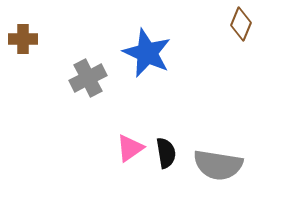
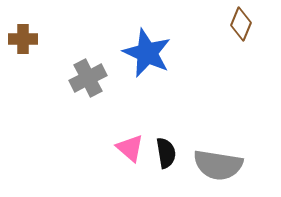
pink triangle: rotated 44 degrees counterclockwise
